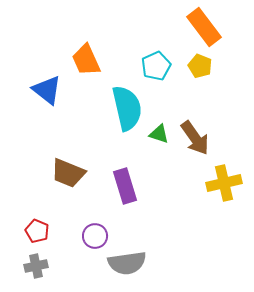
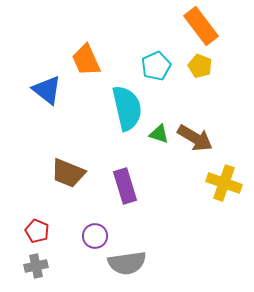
orange rectangle: moved 3 px left, 1 px up
brown arrow: rotated 24 degrees counterclockwise
yellow cross: rotated 32 degrees clockwise
